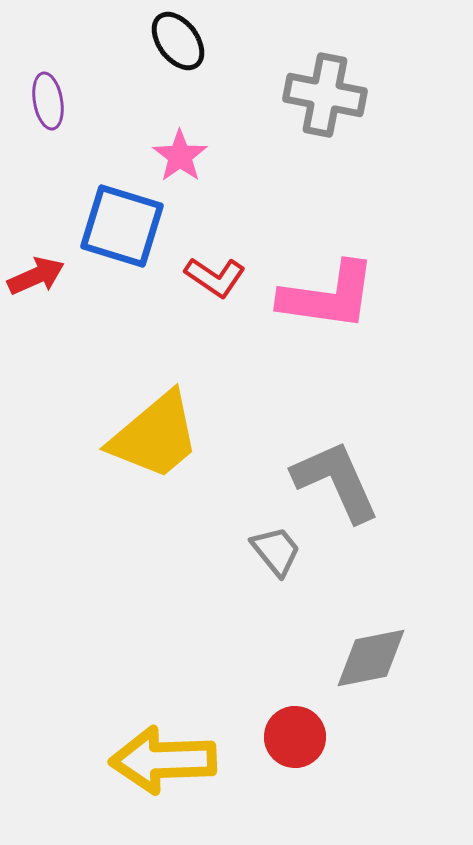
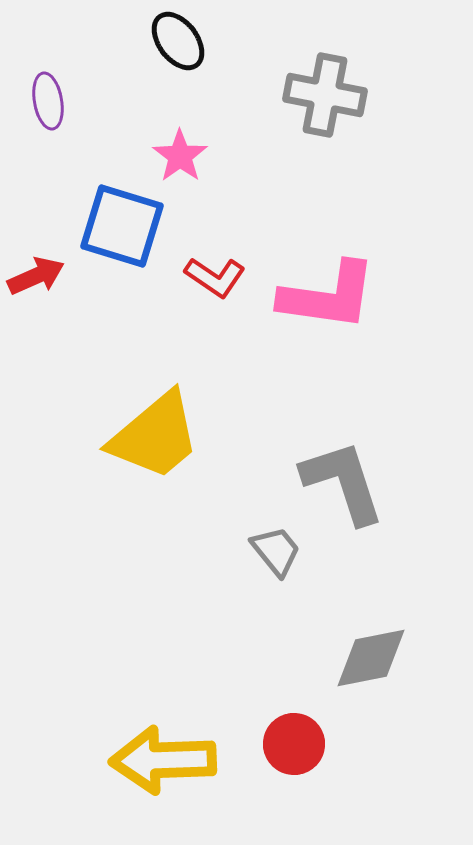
gray L-shape: moved 7 px right, 1 px down; rotated 6 degrees clockwise
red circle: moved 1 px left, 7 px down
